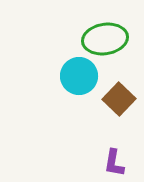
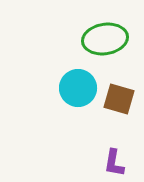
cyan circle: moved 1 px left, 12 px down
brown square: rotated 28 degrees counterclockwise
